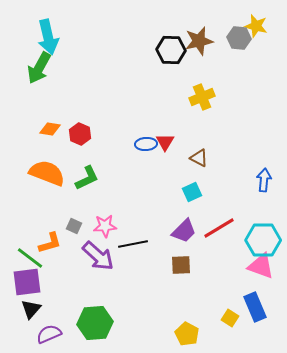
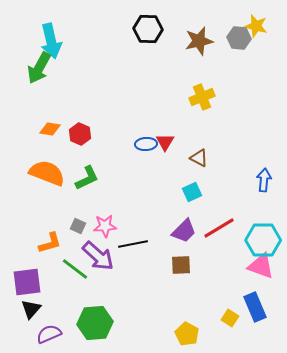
cyan arrow: moved 3 px right, 4 px down
black hexagon: moved 23 px left, 21 px up
gray square: moved 4 px right
green line: moved 45 px right, 11 px down
